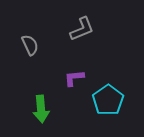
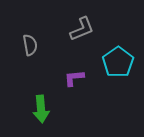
gray semicircle: rotated 15 degrees clockwise
cyan pentagon: moved 10 px right, 38 px up
